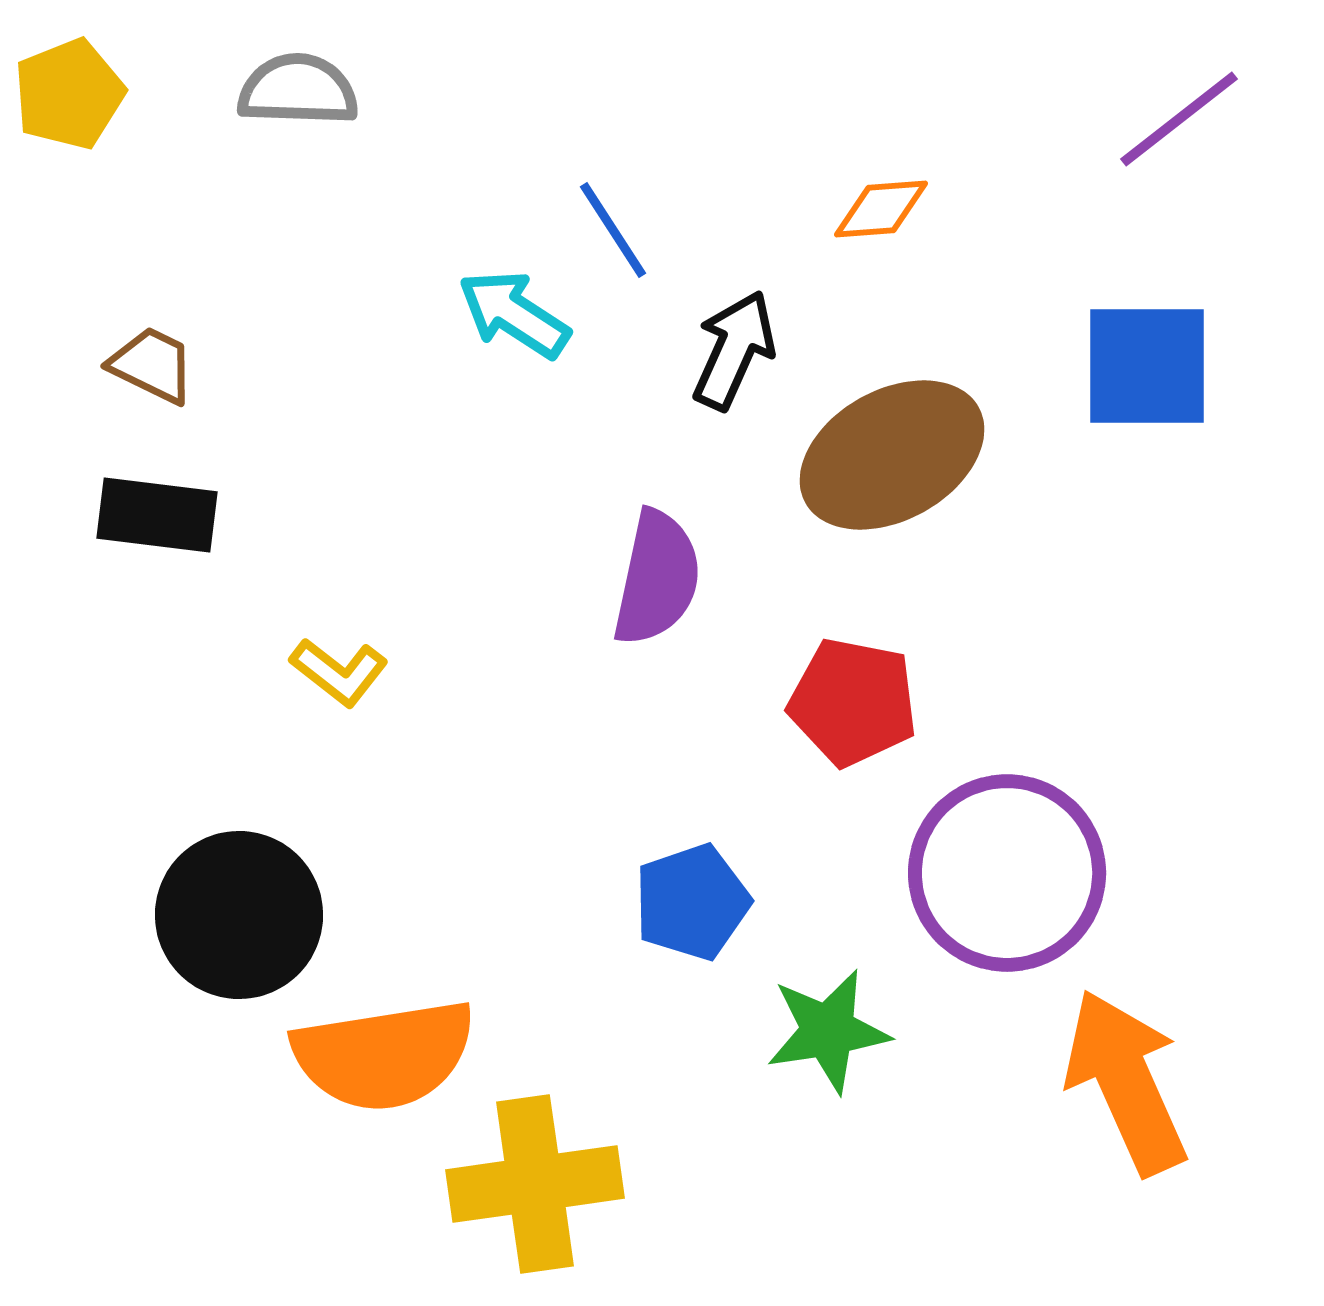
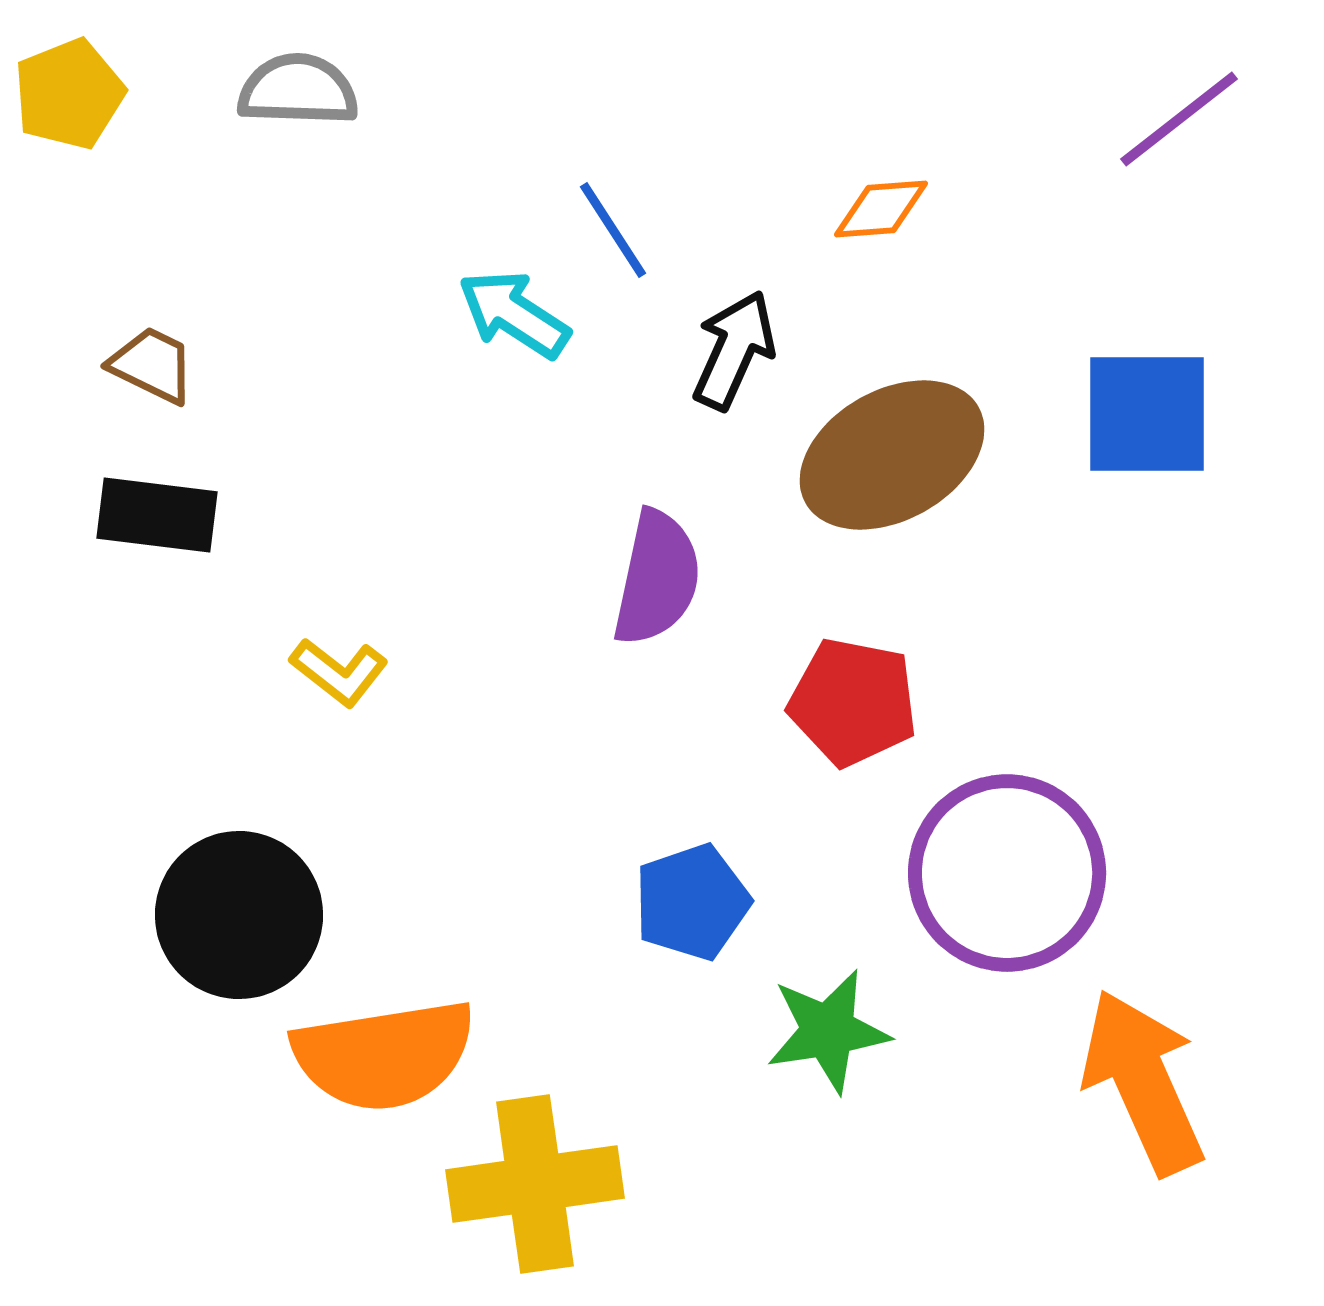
blue square: moved 48 px down
orange arrow: moved 17 px right
